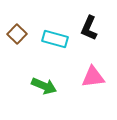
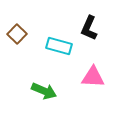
cyan rectangle: moved 4 px right, 7 px down
pink triangle: rotated 10 degrees clockwise
green arrow: moved 5 px down
